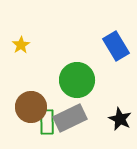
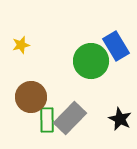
yellow star: rotated 18 degrees clockwise
green circle: moved 14 px right, 19 px up
brown circle: moved 10 px up
gray rectangle: rotated 20 degrees counterclockwise
green rectangle: moved 2 px up
